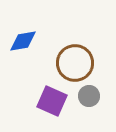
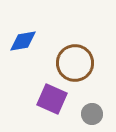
gray circle: moved 3 px right, 18 px down
purple square: moved 2 px up
